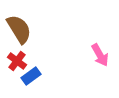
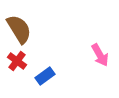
blue rectangle: moved 14 px right
